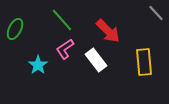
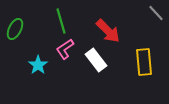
green line: moved 1 px left, 1 px down; rotated 25 degrees clockwise
